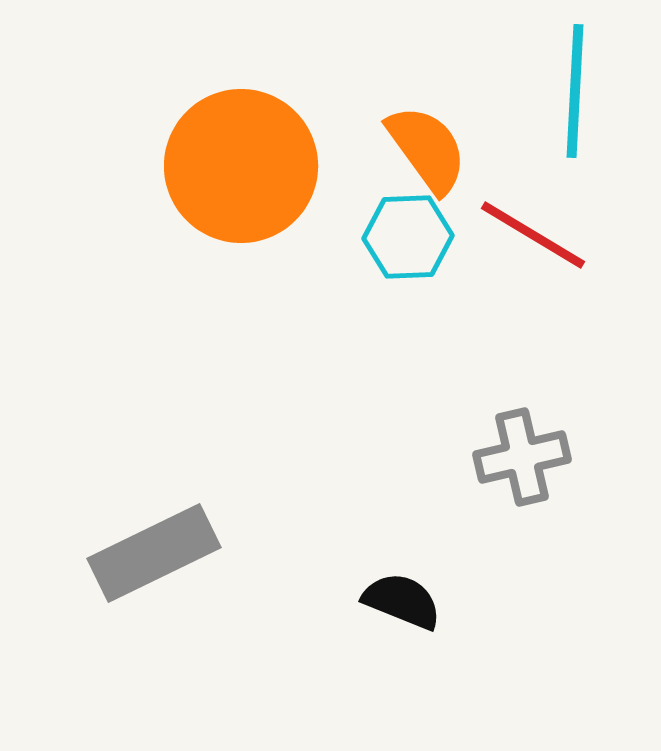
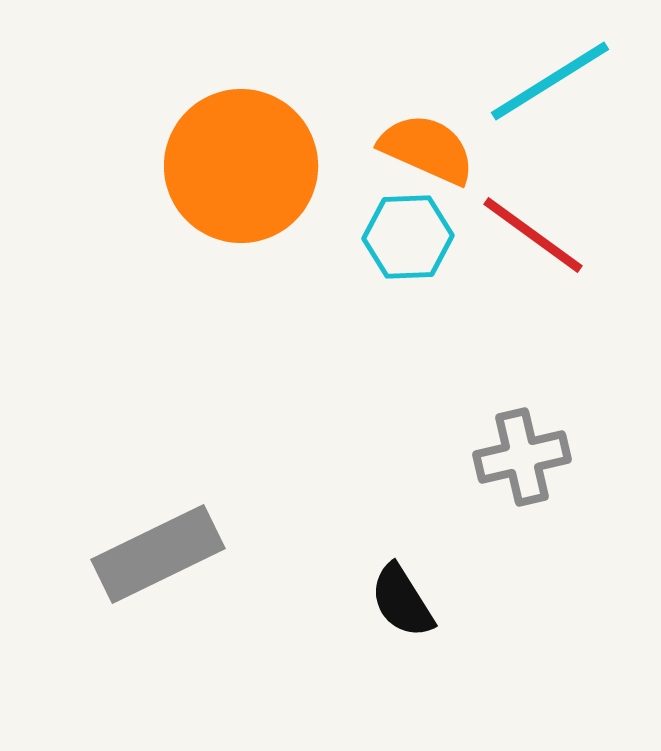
cyan line: moved 25 px left, 10 px up; rotated 55 degrees clockwise
orange semicircle: rotated 30 degrees counterclockwise
red line: rotated 5 degrees clockwise
gray rectangle: moved 4 px right, 1 px down
black semicircle: rotated 144 degrees counterclockwise
